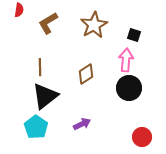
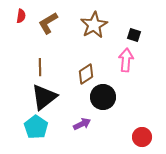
red semicircle: moved 2 px right, 6 px down
black circle: moved 26 px left, 9 px down
black triangle: moved 1 px left, 1 px down
